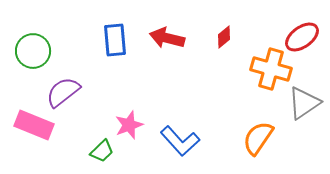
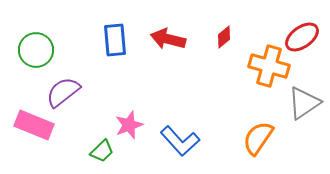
red arrow: moved 1 px right, 1 px down
green circle: moved 3 px right, 1 px up
orange cross: moved 2 px left, 3 px up
